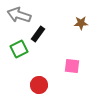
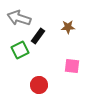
gray arrow: moved 3 px down
brown star: moved 13 px left, 4 px down
black rectangle: moved 2 px down
green square: moved 1 px right, 1 px down
